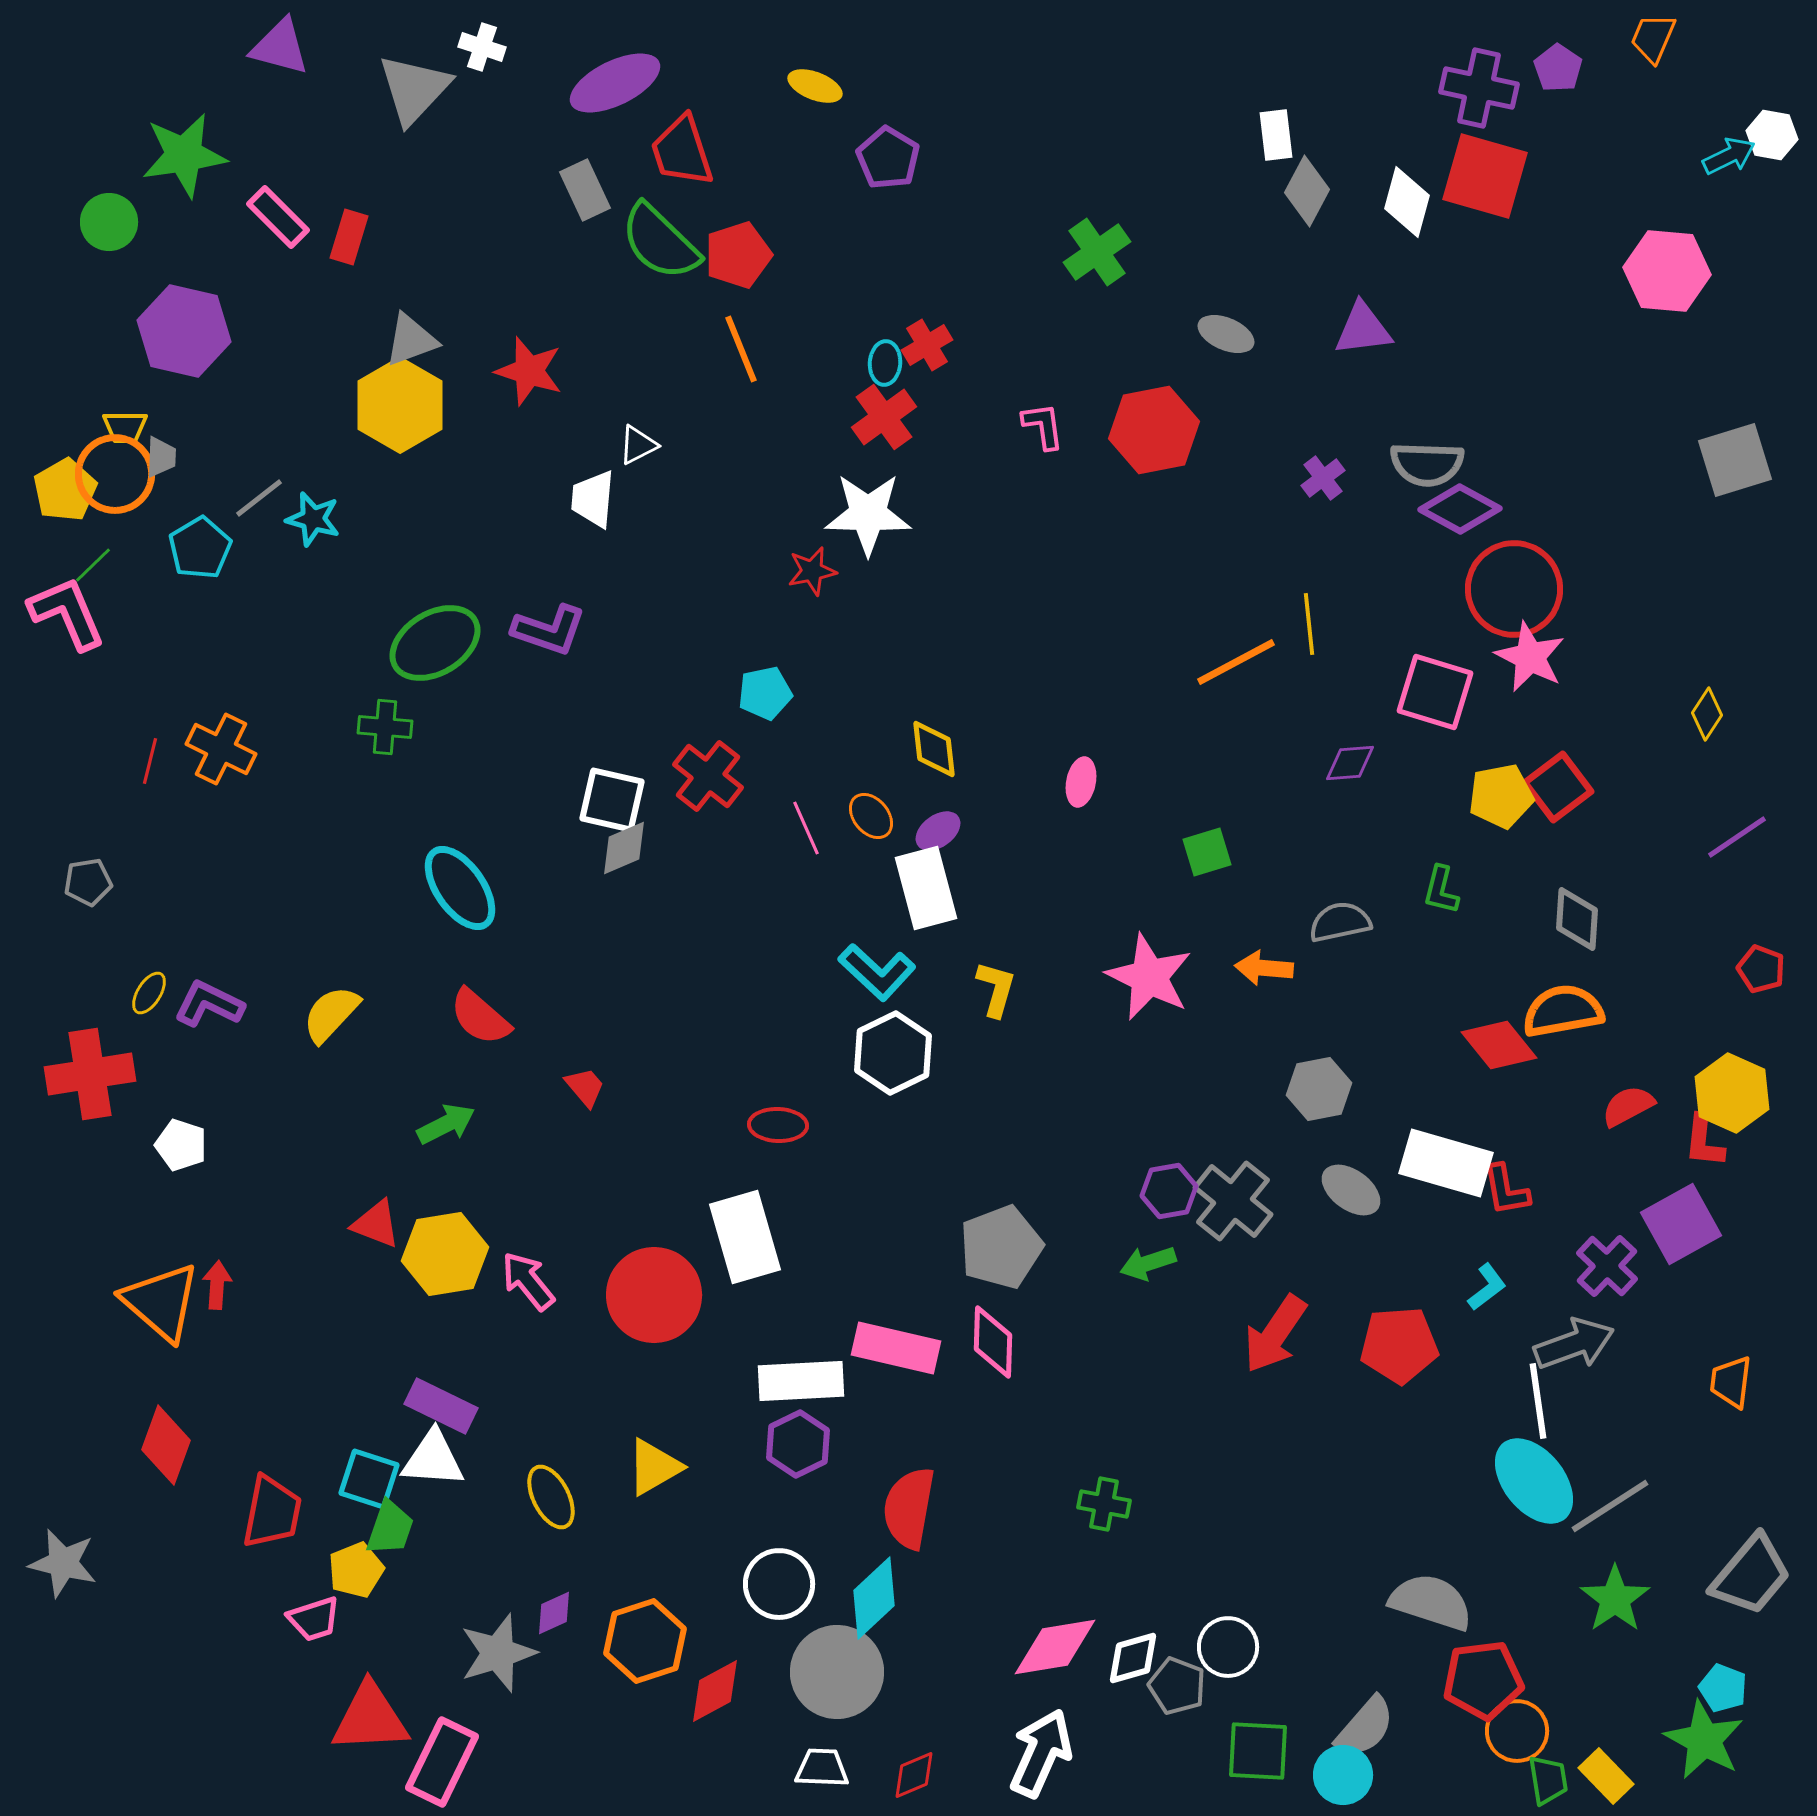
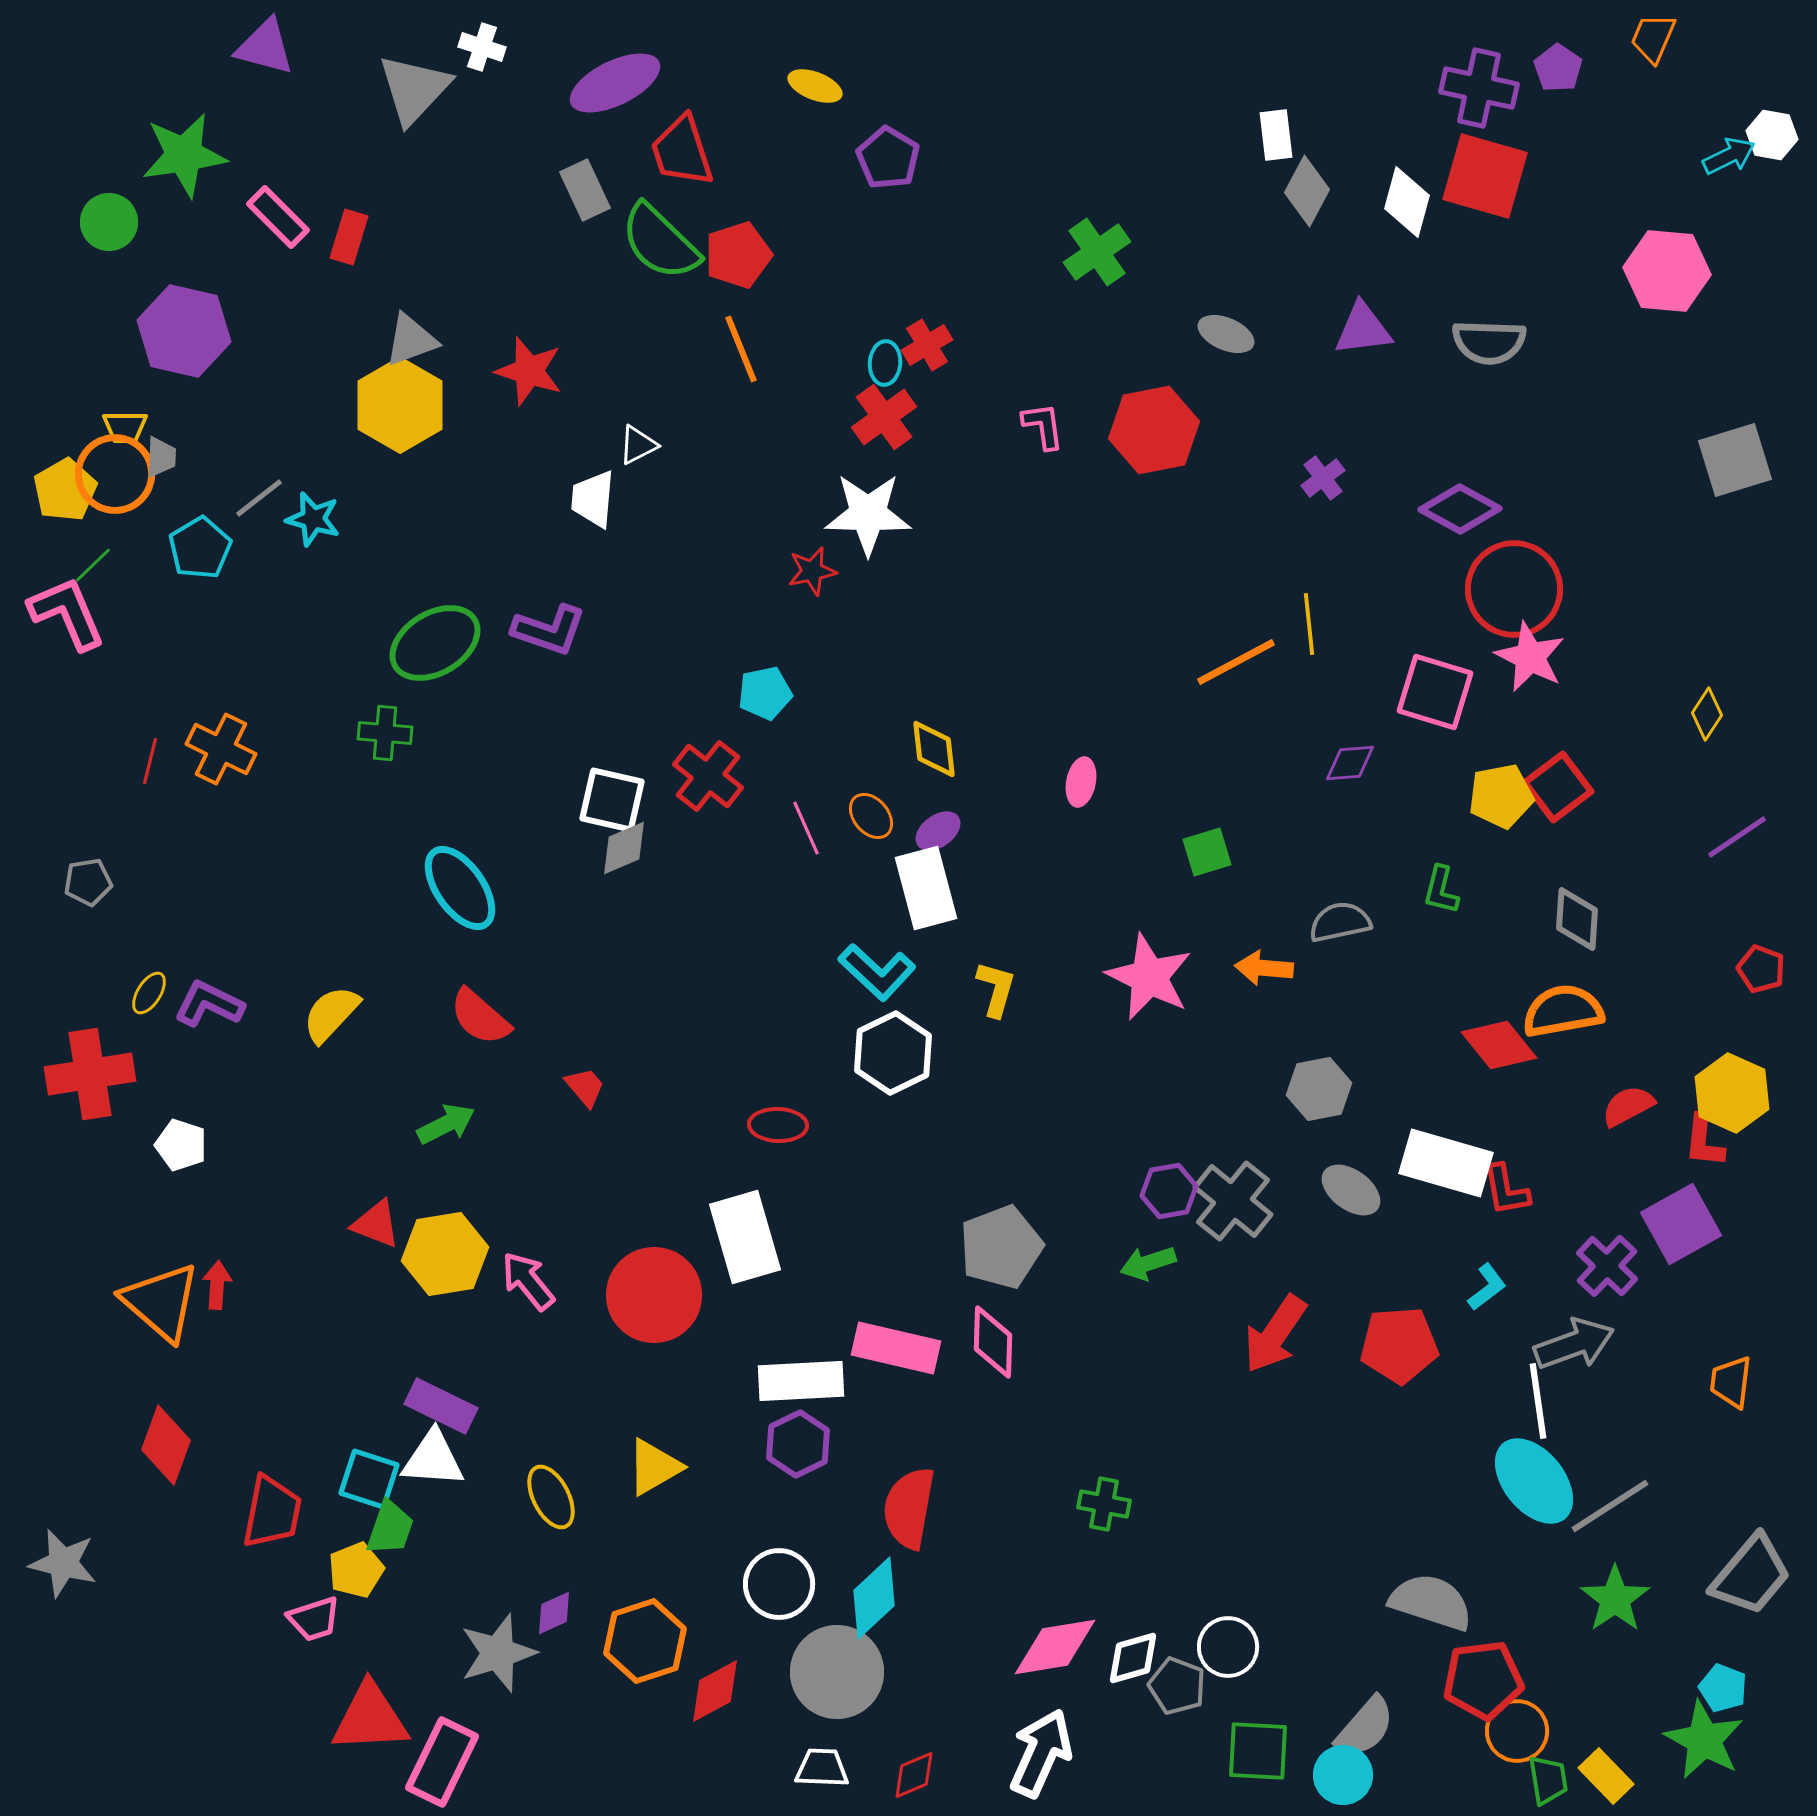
purple triangle at (280, 47): moved 15 px left
gray semicircle at (1427, 464): moved 62 px right, 122 px up
green cross at (385, 727): moved 6 px down
